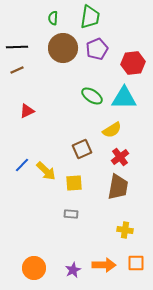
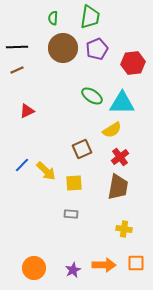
cyan triangle: moved 2 px left, 5 px down
yellow cross: moved 1 px left, 1 px up
